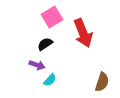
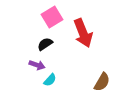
brown semicircle: rotated 12 degrees clockwise
